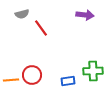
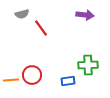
green cross: moved 5 px left, 6 px up
